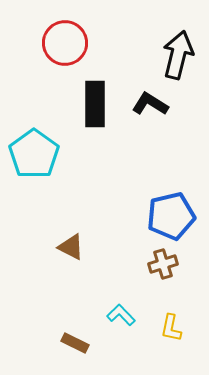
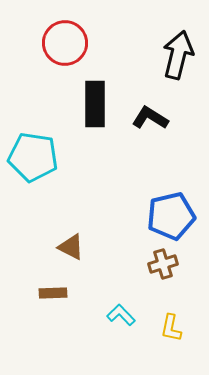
black L-shape: moved 14 px down
cyan pentagon: moved 1 px left, 3 px down; rotated 27 degrees counterclockwise
brown rectangle: moved 22 px left, 50 px up; rotated 28 degrees counterclockwise
